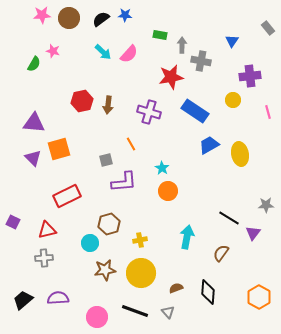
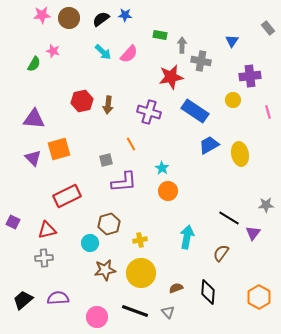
purple triangle at (34, 123): moved 4 px up
